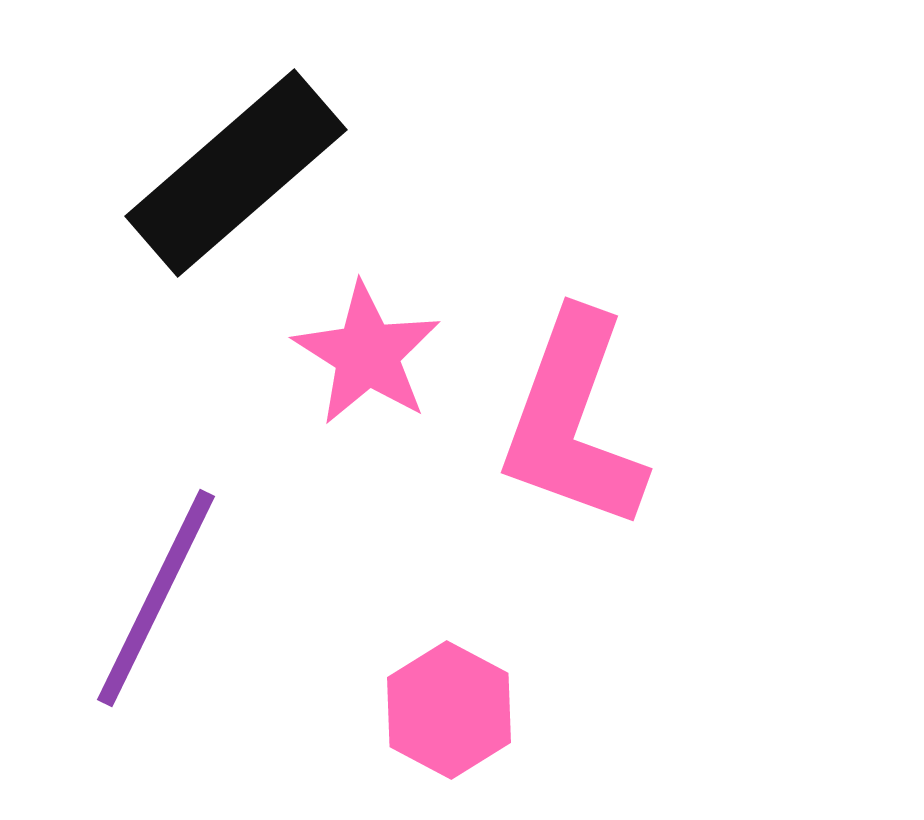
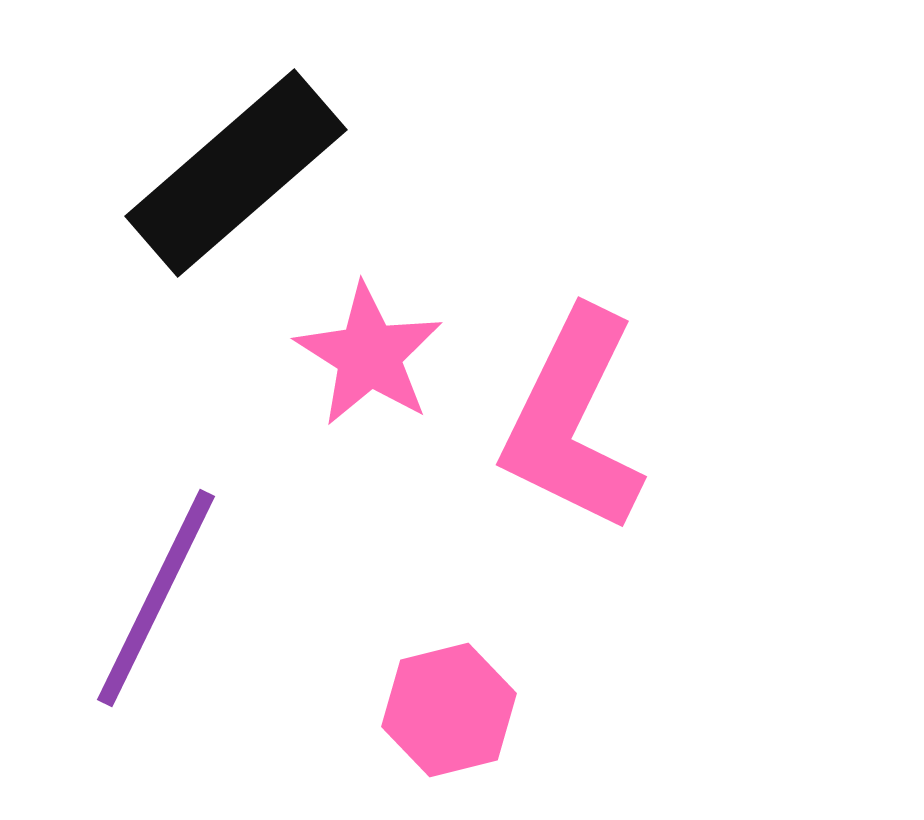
pink star: moved 2 px right, 1 px down
pink L-shape: rotated 6 degrees clockwise
pink hexagon: rotated 18 degrees clockwise
